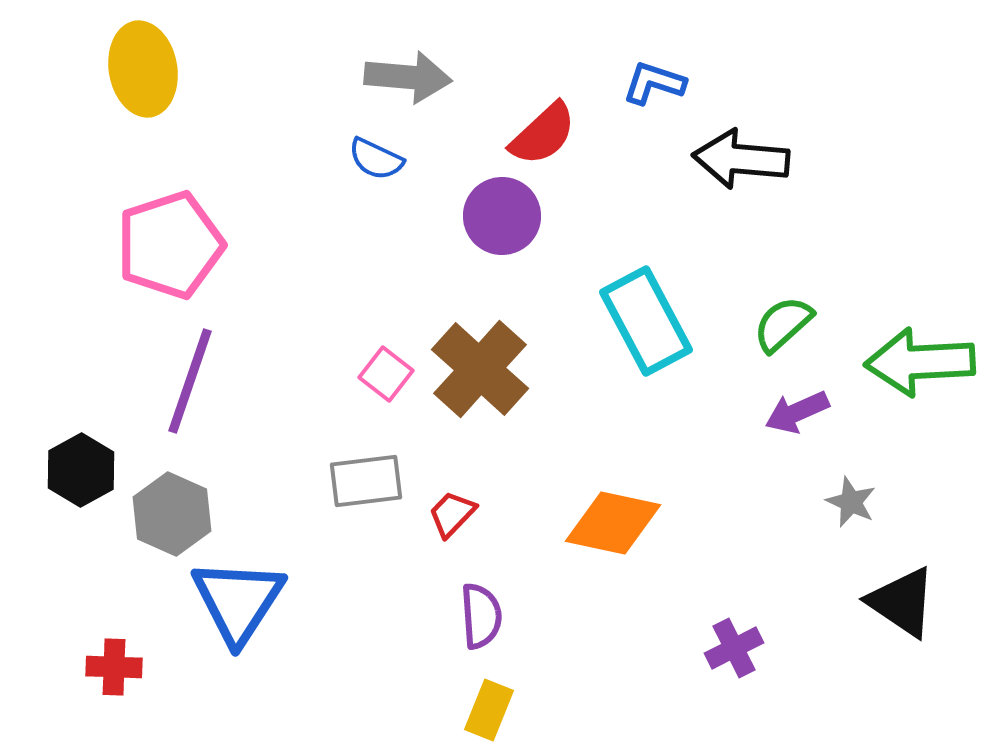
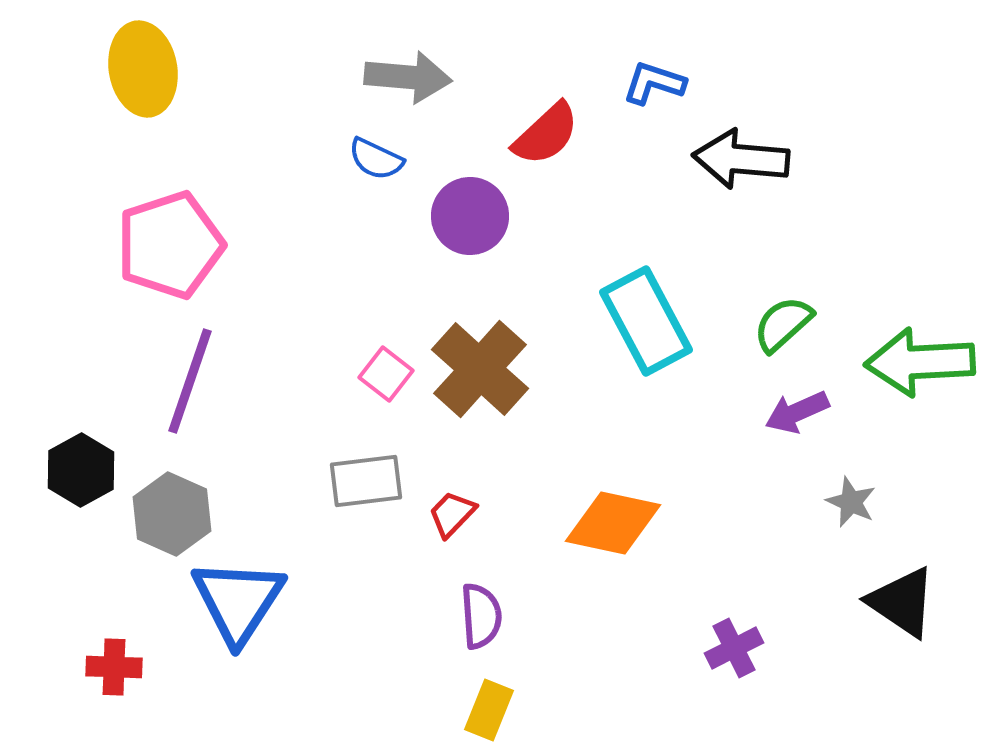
red semicircle: moved 3 px right
purple circle: moved 32 px left
